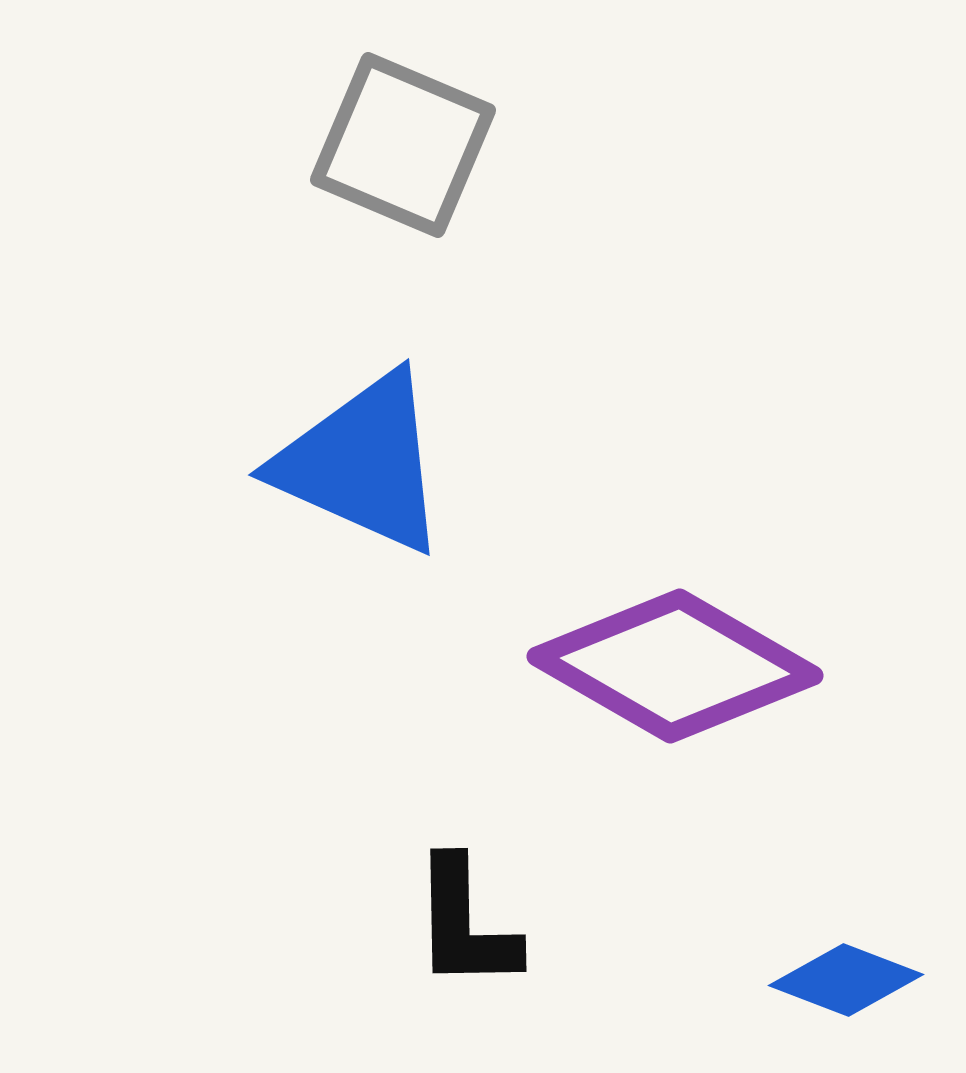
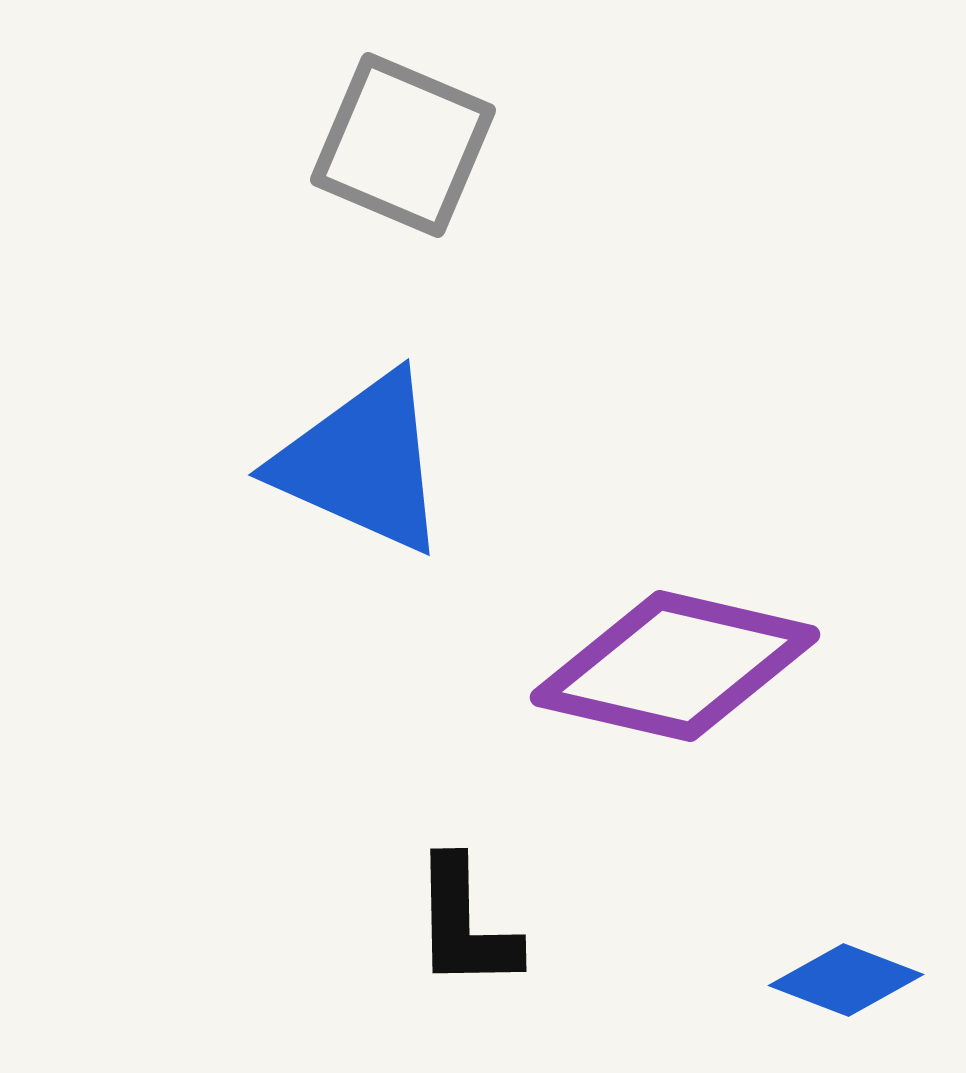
purple diamond: rotated 17 degrees counterclockwise
